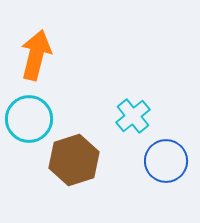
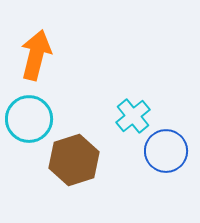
blue circle: moved 10 px up
